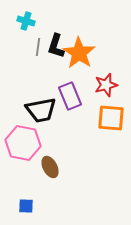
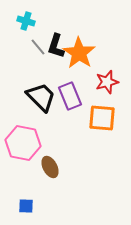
gray line: rotated 48 degrees counterclockwise
red star: moved 1 px right, 3 px up
black trapezoid: moved 13 px up; rotated 124 degrees counterclockwise
orange square: moved 9 px left
